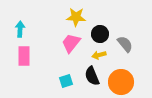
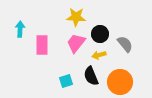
pink trapezoid: moved 5 px right
pink rectangle: moved 18 px right, 11 px up
black semicircle: moved 1 px left
orange circle: moved 1 px left
